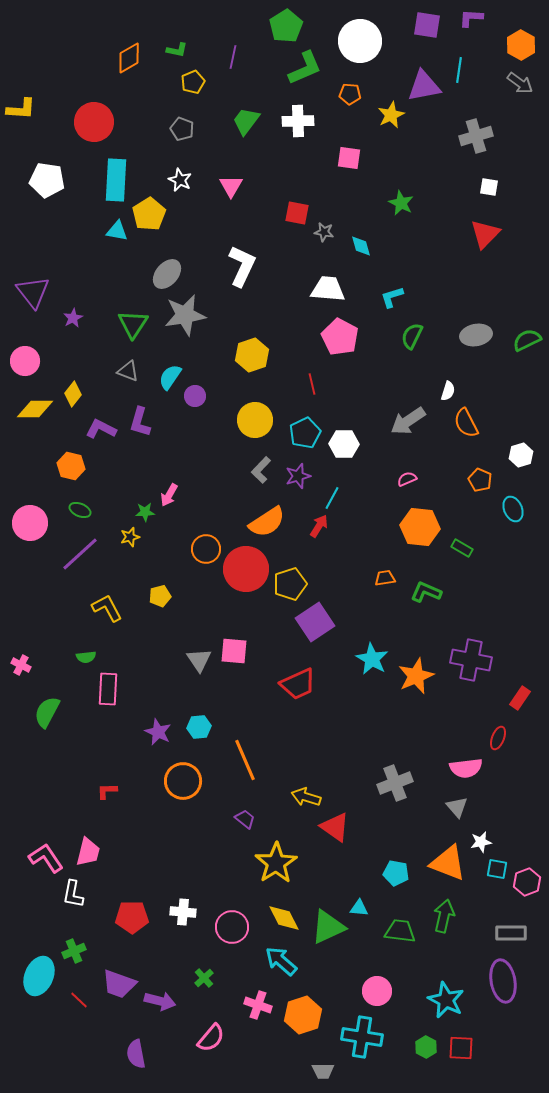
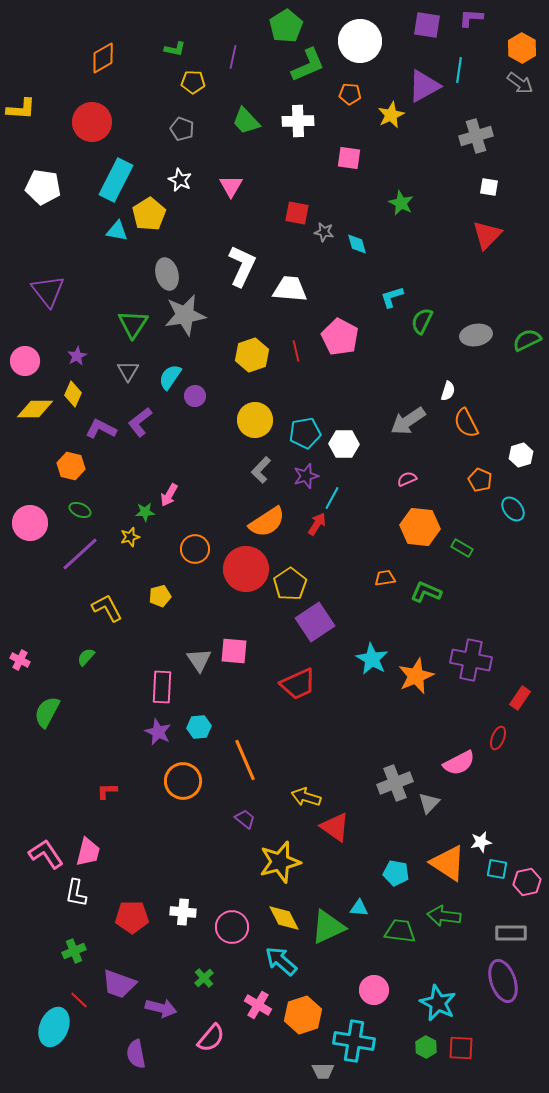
orange hexagon at (521, 45): moved 1 px right, 3 px down
green L-shape at (177, 50): moved 2 px left, 1 px up
orange diamond at (129, 58): moved 26 px left
green L-shape at (305, 68): moved 3 px right, 3 px up
yellow pentagon at (193, 82): rotated 25 degrees clockwise
purple triangle at (424, 86): rotated 18 degrees counterclockwise
green trapezoid at (246, 121): rotated 80 degrees counterclockwise
red circle at (94, 122): moved 2 px left
white pentagon at (47, 180): moved 4 px left, 7 px down
cyan rectangle at (116, 180): rotated 24 degrees clockwise
red triangle at (485, 234): moved 2 px right, 1 px down
cyan diamond at (361, 246): moved 4 px left, 2 px up
gray ellipse at (167, 274): rotated 56 degrees counterclockwise
white trapezoid at (328, 289): moved 38 px left
purple triangle at (33, 292): moved 15 px right, 1 px up
purple star at (73, 318): moved 4 px right, 38 px down
green semicircle at (412, 336): moved 10 px right, 15 px up
gray triangle at (128, 371): rotated 40 degrees clockwise
red line at (312, 384): moved 16 px left, 33 px up
yellow diamond at (73, 394): rotated 15 degrees counterclockwise
purple L-shape at (140, 422): rotated 36 degrees clockwise
cyan pentagon at (305, 433): rotated 16 degrees clockwise
purple star at (298, 476): moved 8 px right
cyan ellipse at (513, 509): rotated 15 degrees counterclockwise
red arrow at (319, 526): moved 2 px left, 2 px up
orange circle at (206, 549): moved 11 px left
yellow pentagon at (290, 584): rotated 16 degrees counterclockwise
green semicircle at (86, 657): rotated 138 degrees clockwise
pink cross at (21, 665): moved 1 px left, 5 px up
pink rectangle at (108, 689): moved 54 px right, 2 px up
pink semicircle at (466, 768): moved 7 px left, 5 px up; rotated 20 degrees counterclockwise
gray triangle at (457, 807): moved 28 px left, 4 px up; rotated 25 degrees clockwise
pink L-shape at (46, 858): moved 4 px up
yellow star at (276, 863): moved 4 px right, 1 px up; rotated 18 degrees clockwise
orange triangle at (448, 863): rotated 12 degrees clockwise
pink hexagon at (527, 882): rotated 8 degrees clockwise
white L-shape at (73, 894): moved 3 px right, 1 px up
green arrow at (444, 916): rotated 96 degrees counterclockwise
cyan ellipse at (39, 976): moved 15 px right, 51 px down
purple ellipse at (503, 981): rotated 9 degrees counterclockwise
pink circle at (377, 991): moved 3 px left, 1 px up
cyan star at (446, 1000): moved 8 px left, 3 px down
purple arrow at (160, 1001): moved 1 px right, 7 px down
pink cross at (258, 1005): rotated 12 degrees clockwise
cyan cross at (362, 1037): moved 8 px left, 4 px down
